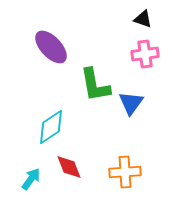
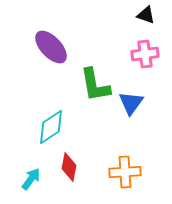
black triangle: moved 3 px right, 4 px up
red diamond: rotated 32 degrees clockwise
